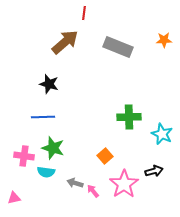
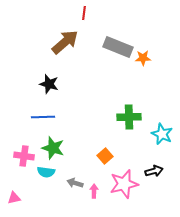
orange star: moved 21 px left, 18 px down
pink star: rotated 20 degrees clockwise
pink arrow: moved 1 px right; rotated 40 degrees clockwise
